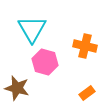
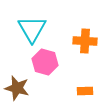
orange cross: moved 5 px up; rotated 10 degrees counterclockwise
orange rectangle: moved 2 px left, 2 px up; rotated 35 degrees clockwise
